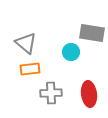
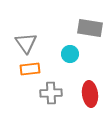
gray rectangle: moved 2 px left, 5 px up
gray triangle: rotated 15 degrees clockwise
cyan circle: moved 1 px left, 2 px down
red ellipse: moved 1 px right
